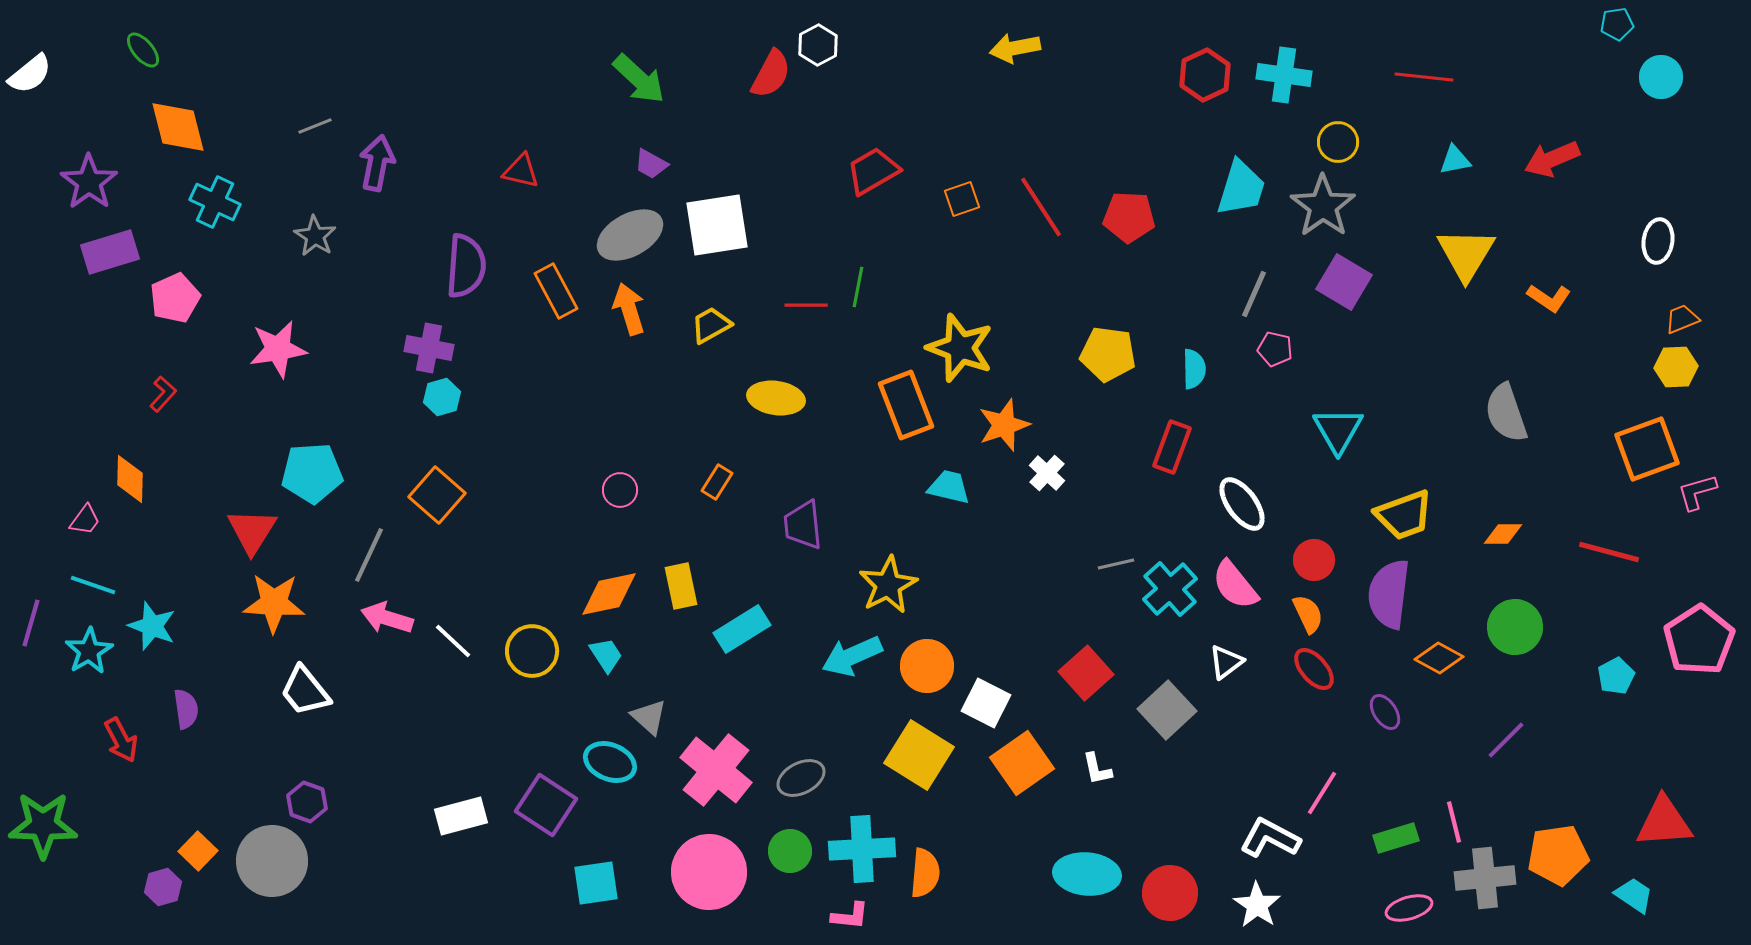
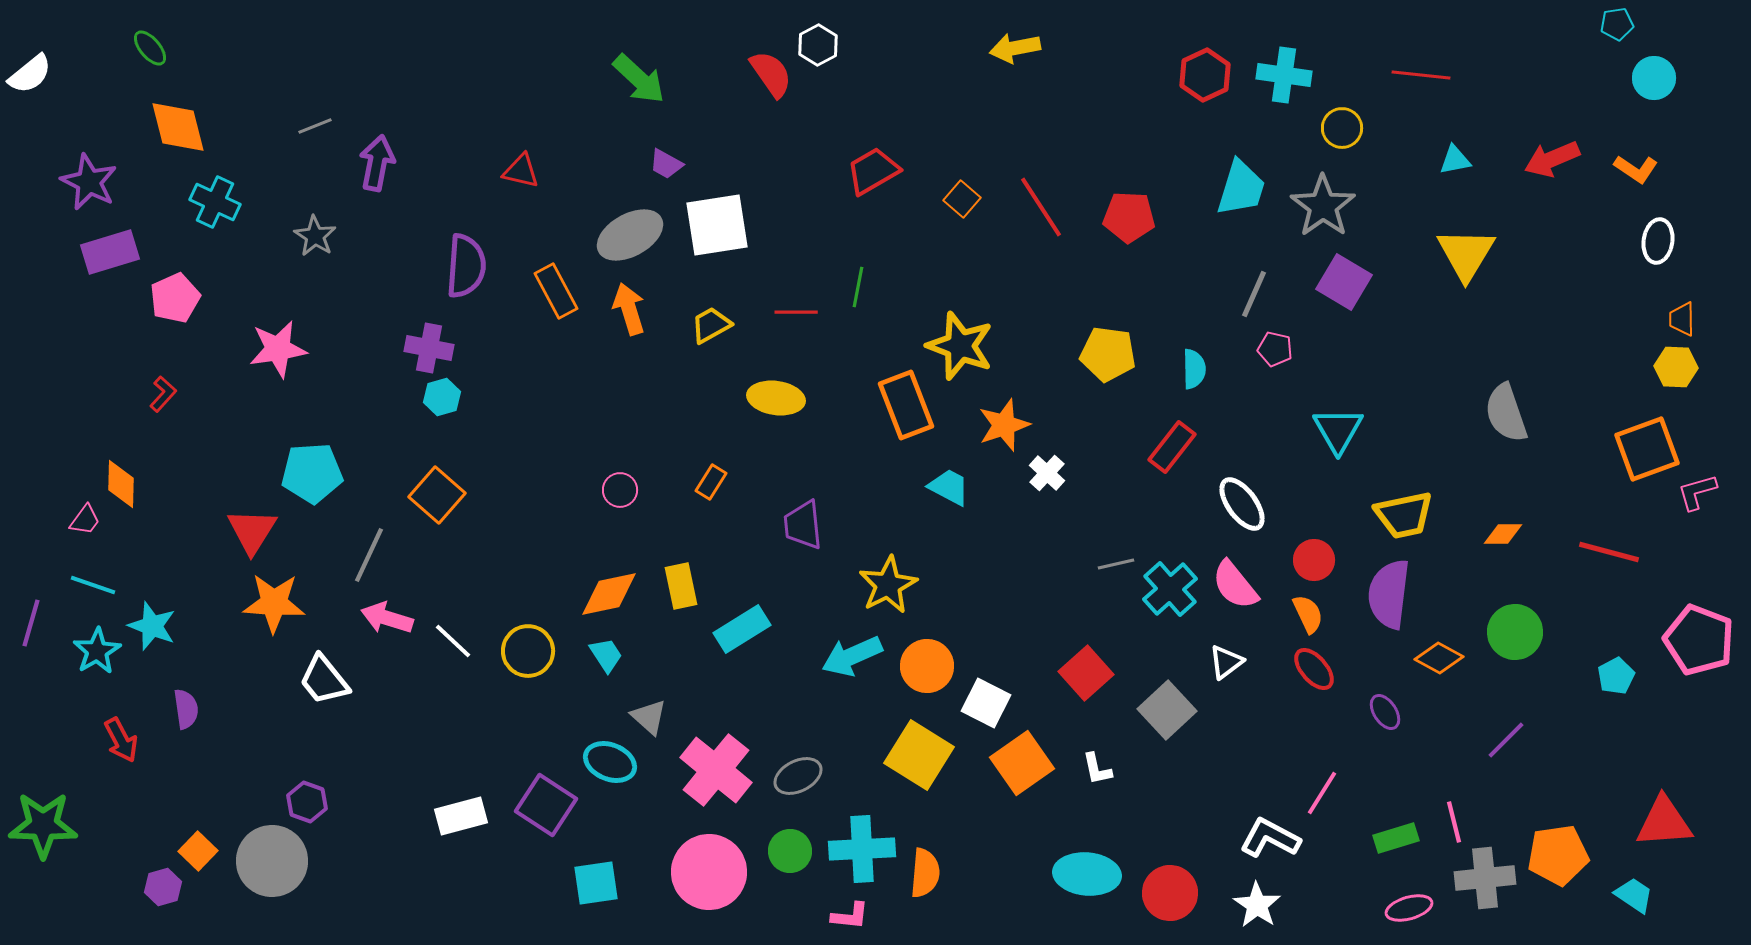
green ellipse at (143, 50): moved 7 px right, 2 px up
red semicircle at (771, 74): rotated 63 degrees counterclockwise
red line at (1424, 77): moved 3 px left, 2 px up
cyan circle at (1661, 77): moved 7 px left, 1 px down
yellow circle at (1338, 142): moved 4 px right, 14 px up
purple trapezoid at (651, 164): moved 15 px right
purple star at (89, 182): rotated 10 degrees counterclockwise
orange square at (962, 199): rotated 30 degrees counterclockwise
orange L-shape at (1549, 298): moved 87 px right, 129 px up
red line at (806, 305): moved 10 px left, 7 px down
orange trapezoid at (1682, 319): rotated 69 degrees counterclockwise
yellow star at (960, 348): moved 2 px up
yellow hexagon at (1676, 367): rotated 6 degrees clockwise
red rectangle at (1172, 447): rotated 18 degrees clockwise
orange diamond at (130, 479): moved 9 px left, 5 px down
orange rectangle at (717, 482): moved 6 px left
cyan trapezoid at (949, 487): rotated 15 degrees clockwise
yellow trapezoid at (1404, 515): rotated 8 degrees clockwise
green circle at (1515, 627): moved 5 px down
pink pentagon at (1699, 640): rotated 18 degrees counterclockwise
cyan star at (89, 651): moved 8 px right
yellow circle at (532, 651): moved 4 px left
white trapezoid at (305, 691): moved 19 px right, 11 px up
gray ellipse at (801, 778): moved 3 px left, 2 px up
